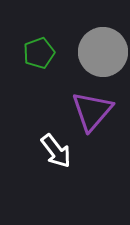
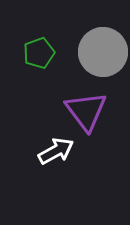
purple triangle: moved 6 px left; rotated 18 degrees counterclockwise
white arrow: rotated 81 degrees counterclockwise
